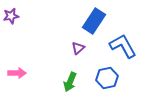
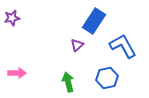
purple star: moved 1 px right, 2 px down
purple triangle: moved 1 px left, 3 px up
green arrow: moved 2 px left; rotated 144 degrees clockwise
